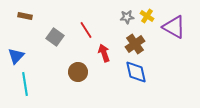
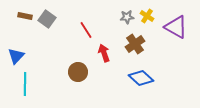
purple triangle: moved 2 px right
gray square: moved 8 px left, 18 px up
blue diamond: moved 5 px right, 6 px down; rotated 35 degrees counterclockwise
cyan line: rotated 10 degrees clockwise
